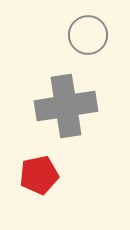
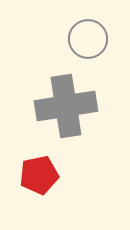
gray circle: moved 4 px down
